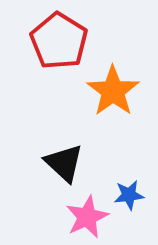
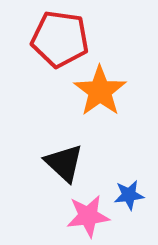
red pentagon: moved 1 px right, 2 px up; rotated 24 degrees counterclockwise
orange star: moved 13 px left
pink star: moved 1 px right, 1 px up; rotated 18 degrees clockwise
